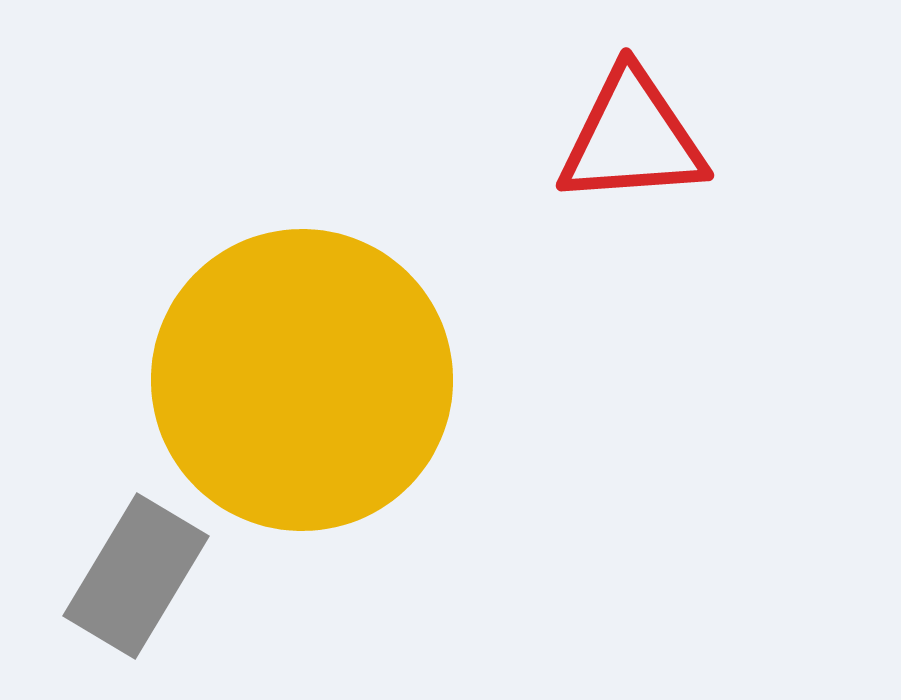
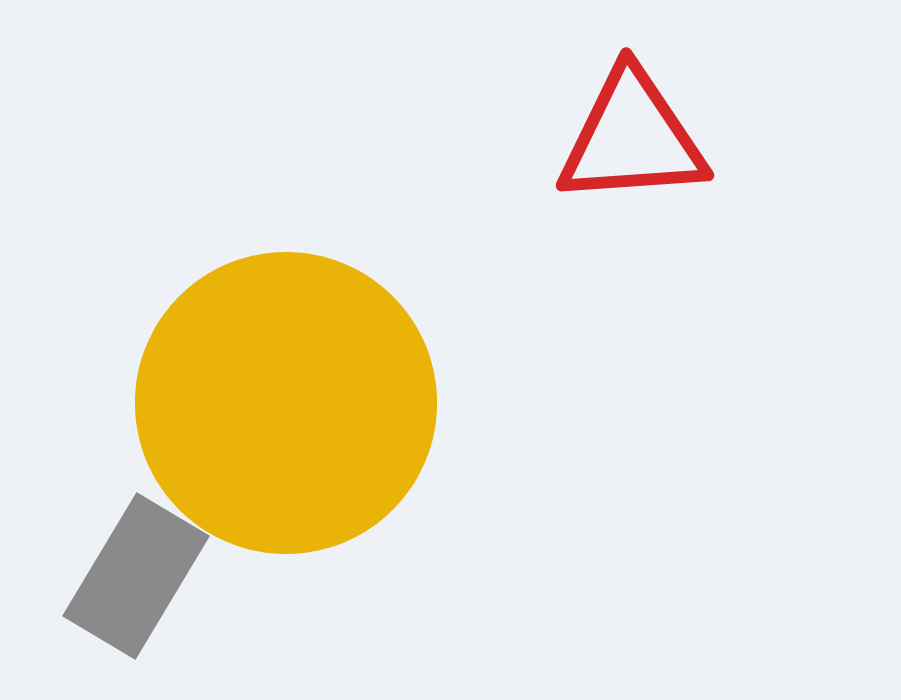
yellow circle: moved 16 px left, 23 px down
